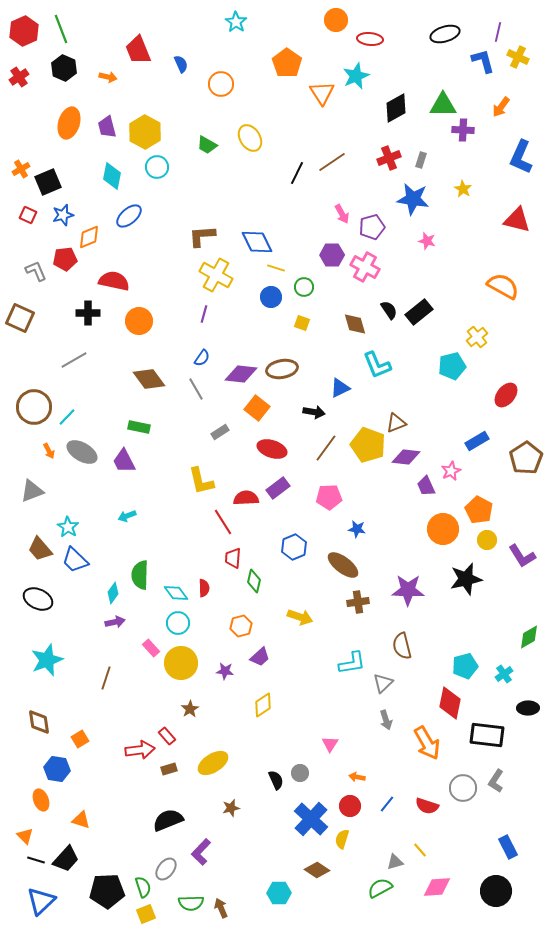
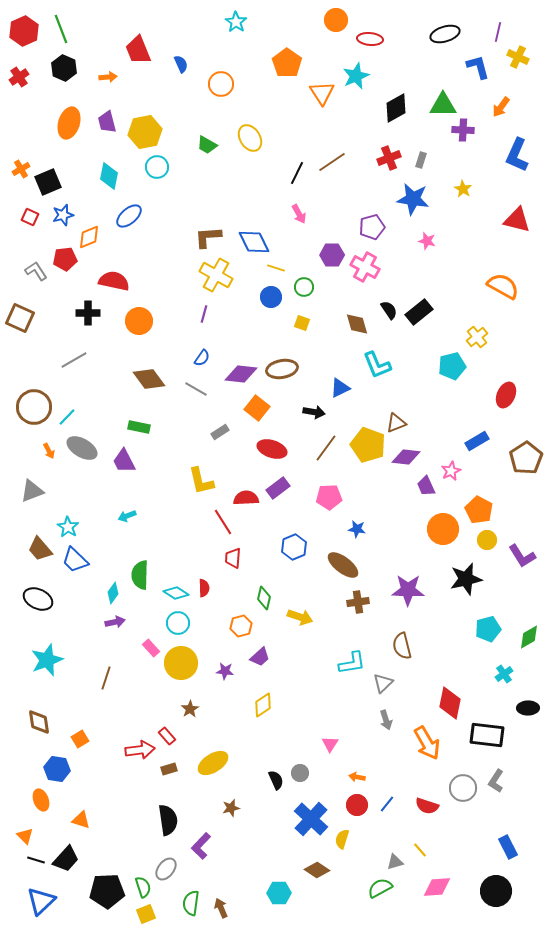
blue L-shape at (483, 61): moved 5 px left, 6 px down
orange arrow at (108, 77): rotated 18 degrees counterclockwise
purple trapezoid at (107, 127): moved 5 px up
yellow hexagon at (145, 132): rotated 20 degrees clockwise
blue L-shape at (521, 157): moved 4 px left, 2 px up
cyan diamond at (112, 176): moved 3 px left
pink arrow at (342, 214): moved 43 px left
red square at (28, 215): moved 2 px right, 2 px down
brown L-shape at (202, 236): moved 6 px right, 1 px down
blue diamond at (257, 242): moved 3 px left
gray L-shape at (36, 271): rotated 10 degrees counterclockwise
brown diamond at (355, 324): moved 2 px right
gray line at (196, 389): rotated 30 degrees counterclockwise
red ellipse at (506, 395): rotated 15 degrees counterclockwise
gray ellipse at (82, 452): moved 4 px up
green diamond at (254, 581): moved 10 px right, 17 px down
cyan diamond at (176, 593): rotated 20 degrees counterclockwise
cyan pentagon at (465, 666): moved 23 px right, 37 px up
red circle at (350, 806): moved 7 px right, 1 px up
black semicircle at (168, 820): rotated 104 degrees clockwise
purple L-shape at (201, 852): moved 6 px up
green semicircle at (191, 903): rotated 100 degrees clockwise
